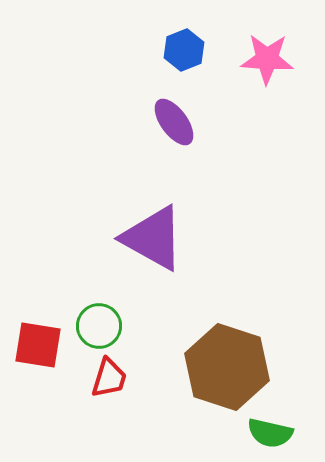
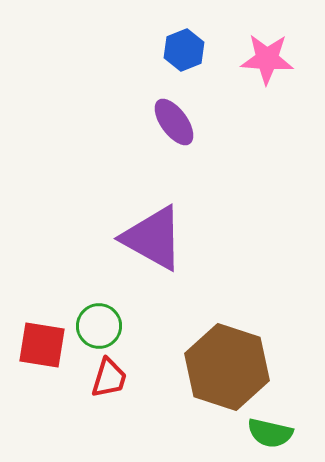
red square: moved 4 px right
